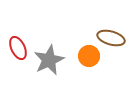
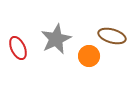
brown ellipse: moved 1 px right, 2 px up
gray star: moved 7 px right, 21 px up
